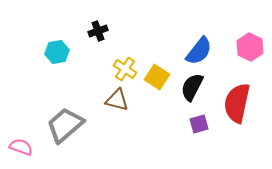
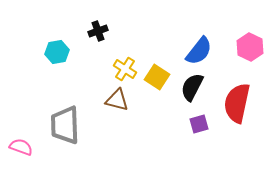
gray trapezoid: rotated 51 degrees counterclockwise
